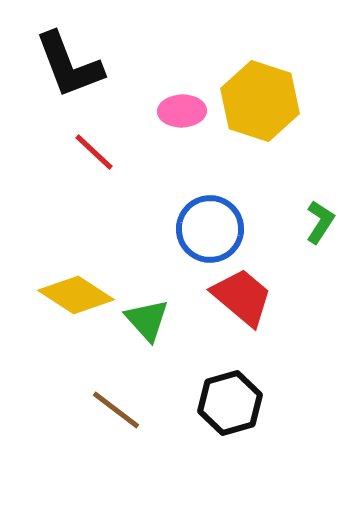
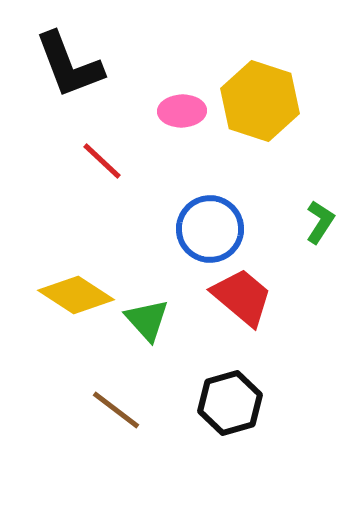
red line: moved 8 px right, 9 px down
